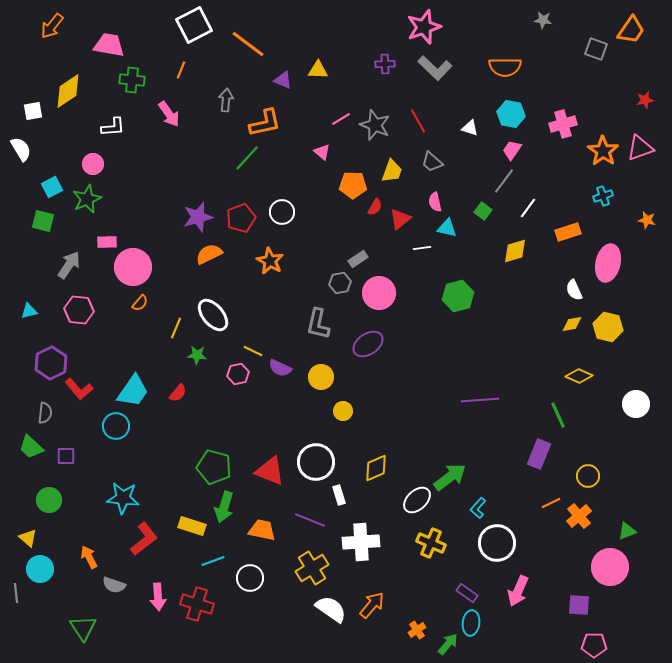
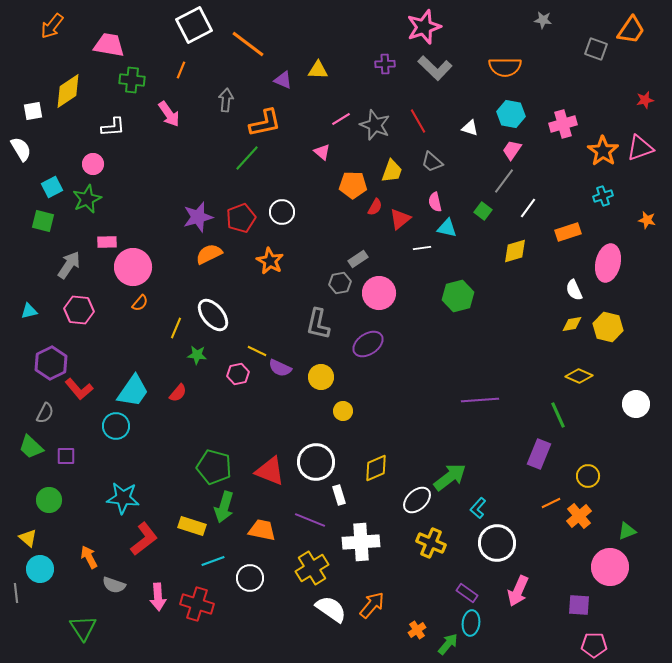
yellow line at (253, 351): moved 4 px right
gray semicircle at (45, 413): rotated 20 degrees clockwise
